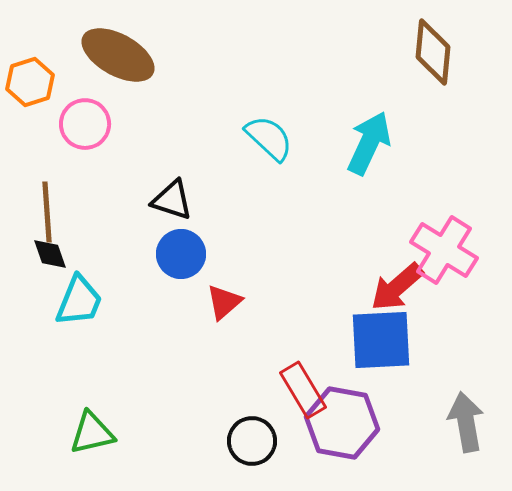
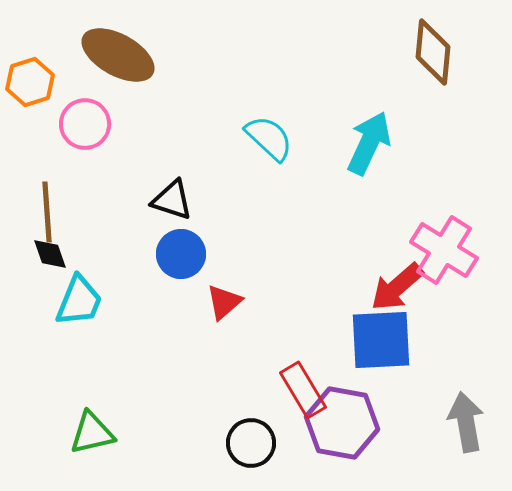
black circle: moved 1 px left, 2 px down
